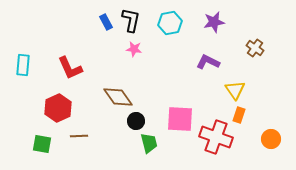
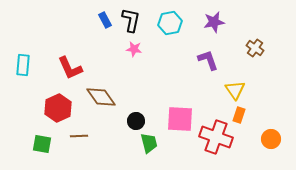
blue rectangle: moved 1 px left, 2 px up
purple L-shape: moved 2 px up; rotated 45 degrees clockwise
brown diamond: moved 17 px left
